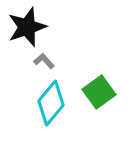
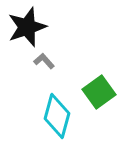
cyan diamond: moved 6 px right, 13 px down; rotated 24 degrees counterclockwise
